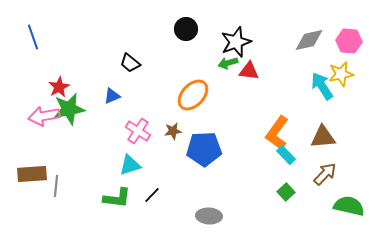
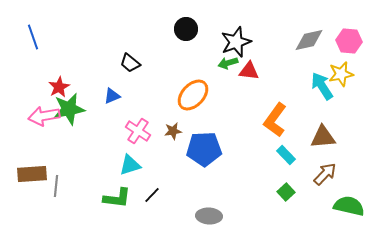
orange L-shape: moved 2 px left, 13 px up
